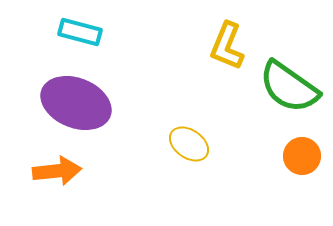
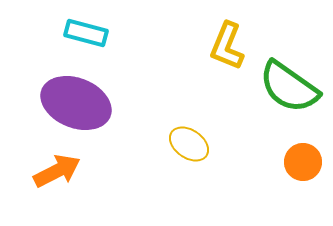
cyan rectangle: moved 6 px right, 1 px down
orange circle: moved 1 px right, 6 px down
orange arrow: rotated 21 degrees counterclockwise
